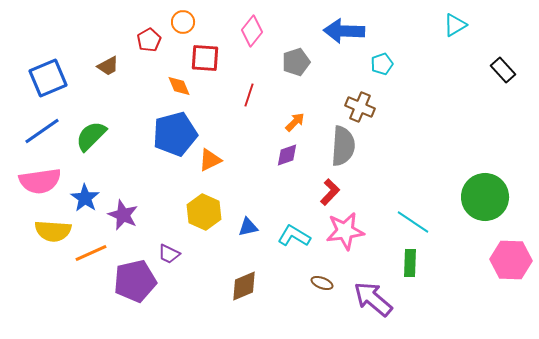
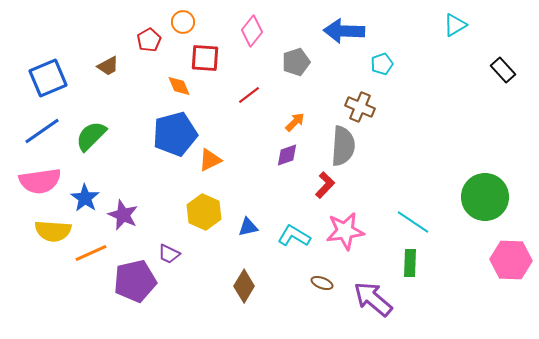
red line: rotated 35 degrees clockwise
red L-shape: moved 5 px left, 7 px up
brown diamond: rotated 36 degrees counterclockwise
